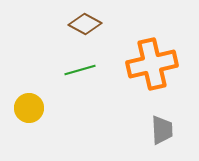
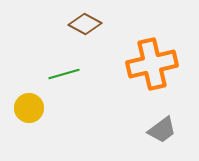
green line: moved 16 px left, 4 px down
gray trapezoid: rotated 56 degrees clockwise
